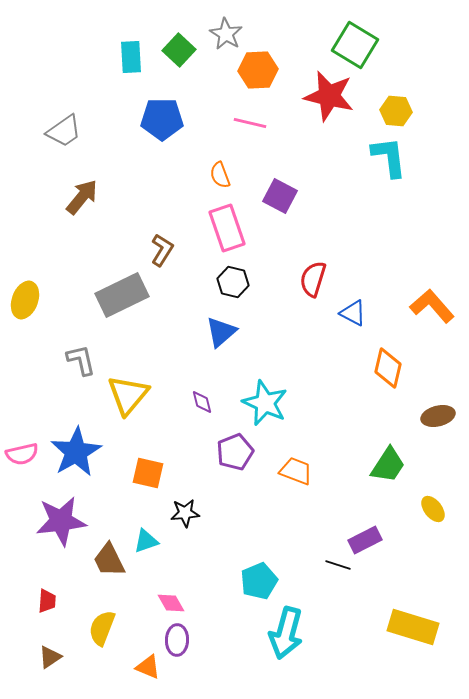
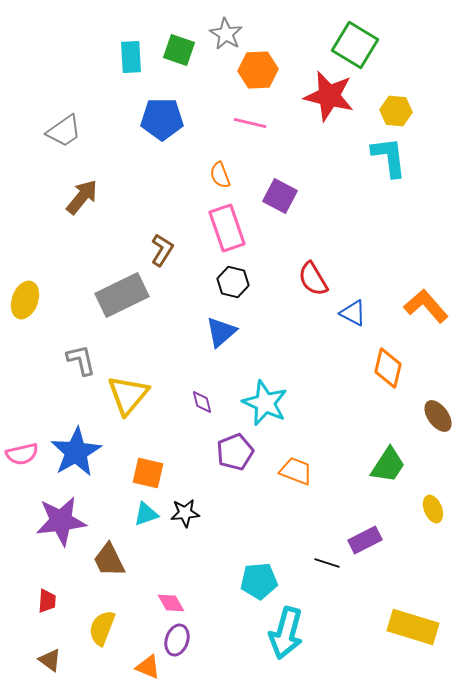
green square at (179, 50): rotated 24 degrees counterclockwise
red semicircle at (313, 279): rotated 48 degrees counterclockwise
orange L-shape at (432, 306): moved 6 px left
brown ellipse at (438, 416): rotated 68 degrees clockwise
yellow ellipse at (433, 509): rotated 16 degrees clockwise
cyan triangle at (146, 541): moved 27 px up
black line at (338, 565): moved 11 px left, 2 px up
cyan pentagon at (259, 581): rotated 18 degrees clockwise
purple ellipse at (177, 640): rotated 16 degrees clockwise
brown triangle at (50, 657): moved 3 px down; rotated 50 degrees counterclockwise
